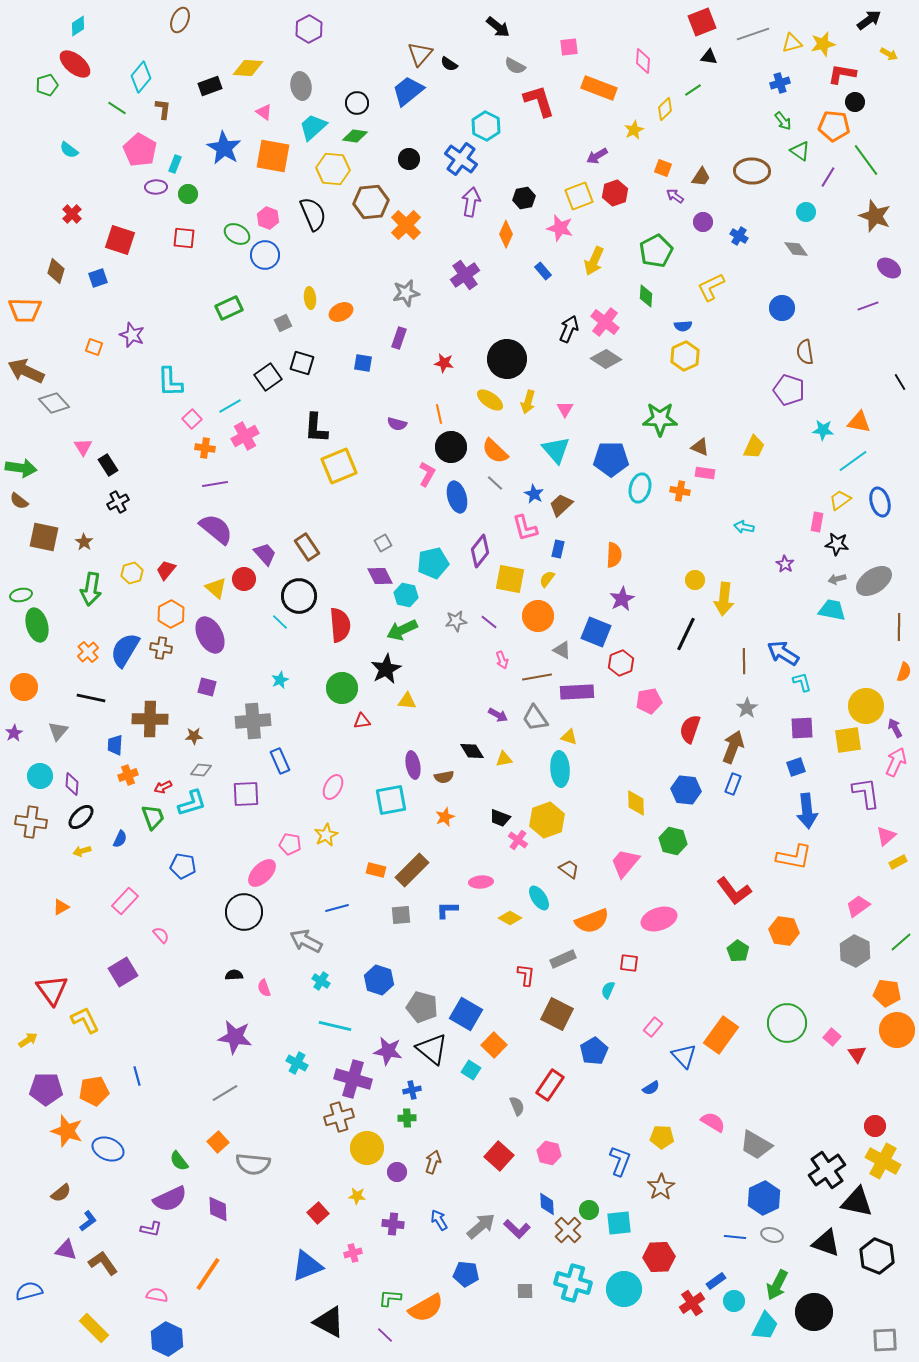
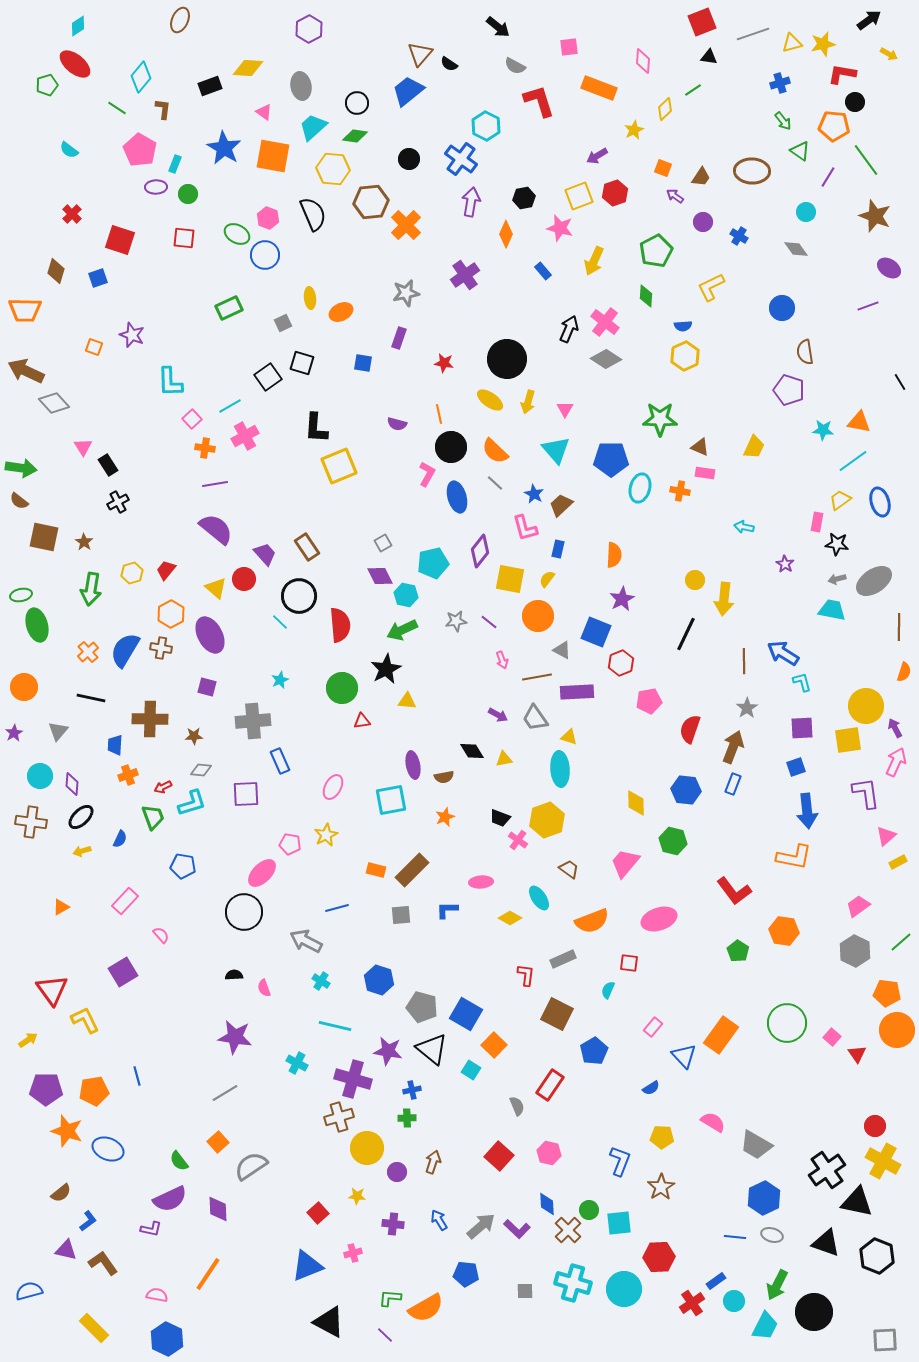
gray semicircle at (253, 1164): moved 2 px left, 2 px down; rotated 140 degrees clockwise
